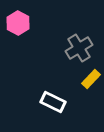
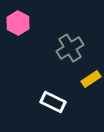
gray cross: moved 9 px left
yellow rectangle: rotated 12 degrees clockwise
